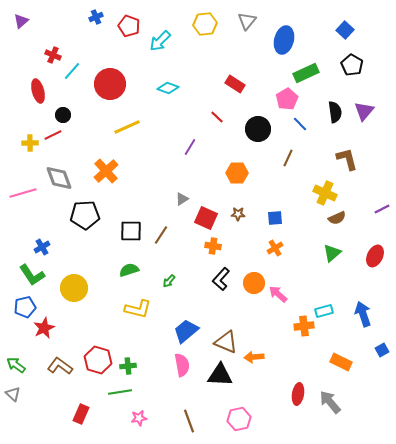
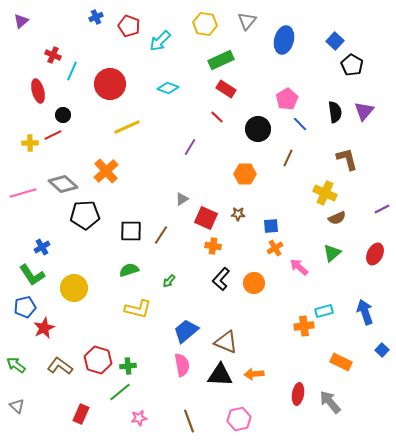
yellow hexagon at (205, 24): rotated 15 degrees clockwise
blue square at (345, 30): moved 10 px left, 11 px down
cyan line at (72, 71): rotated 18 degrees counterclockwise
green rectangle at (306, 73): moved 85 px left, 13 px up
red rectangle at (235, 84): moved 9 px left, 5 px down
orange hexagon at (237, 173): moved 8 px right, 1 px down
gray diamond at (59, 178): moved 4 px right, 6 px down; rotated 28 degrees counterclockwise
blue square at (275, 218): moved 4 px left, 8 px down
red ellipse at (375, 256): moved 2 px up
pink arrow at (278, 294): moved 21 px right, 27 px up
blue arrow at (363, 314): moved 2 px right, 2 px up
blue square at (382, 350): rotated 16 degrees counterclockwise
orange arrow at (254, 357): moved 17 px down
green line at (120, 392): rotated 30 degrees counterclockwise
gray triangle at (13, 394): moved 4 px right, 12 px down
